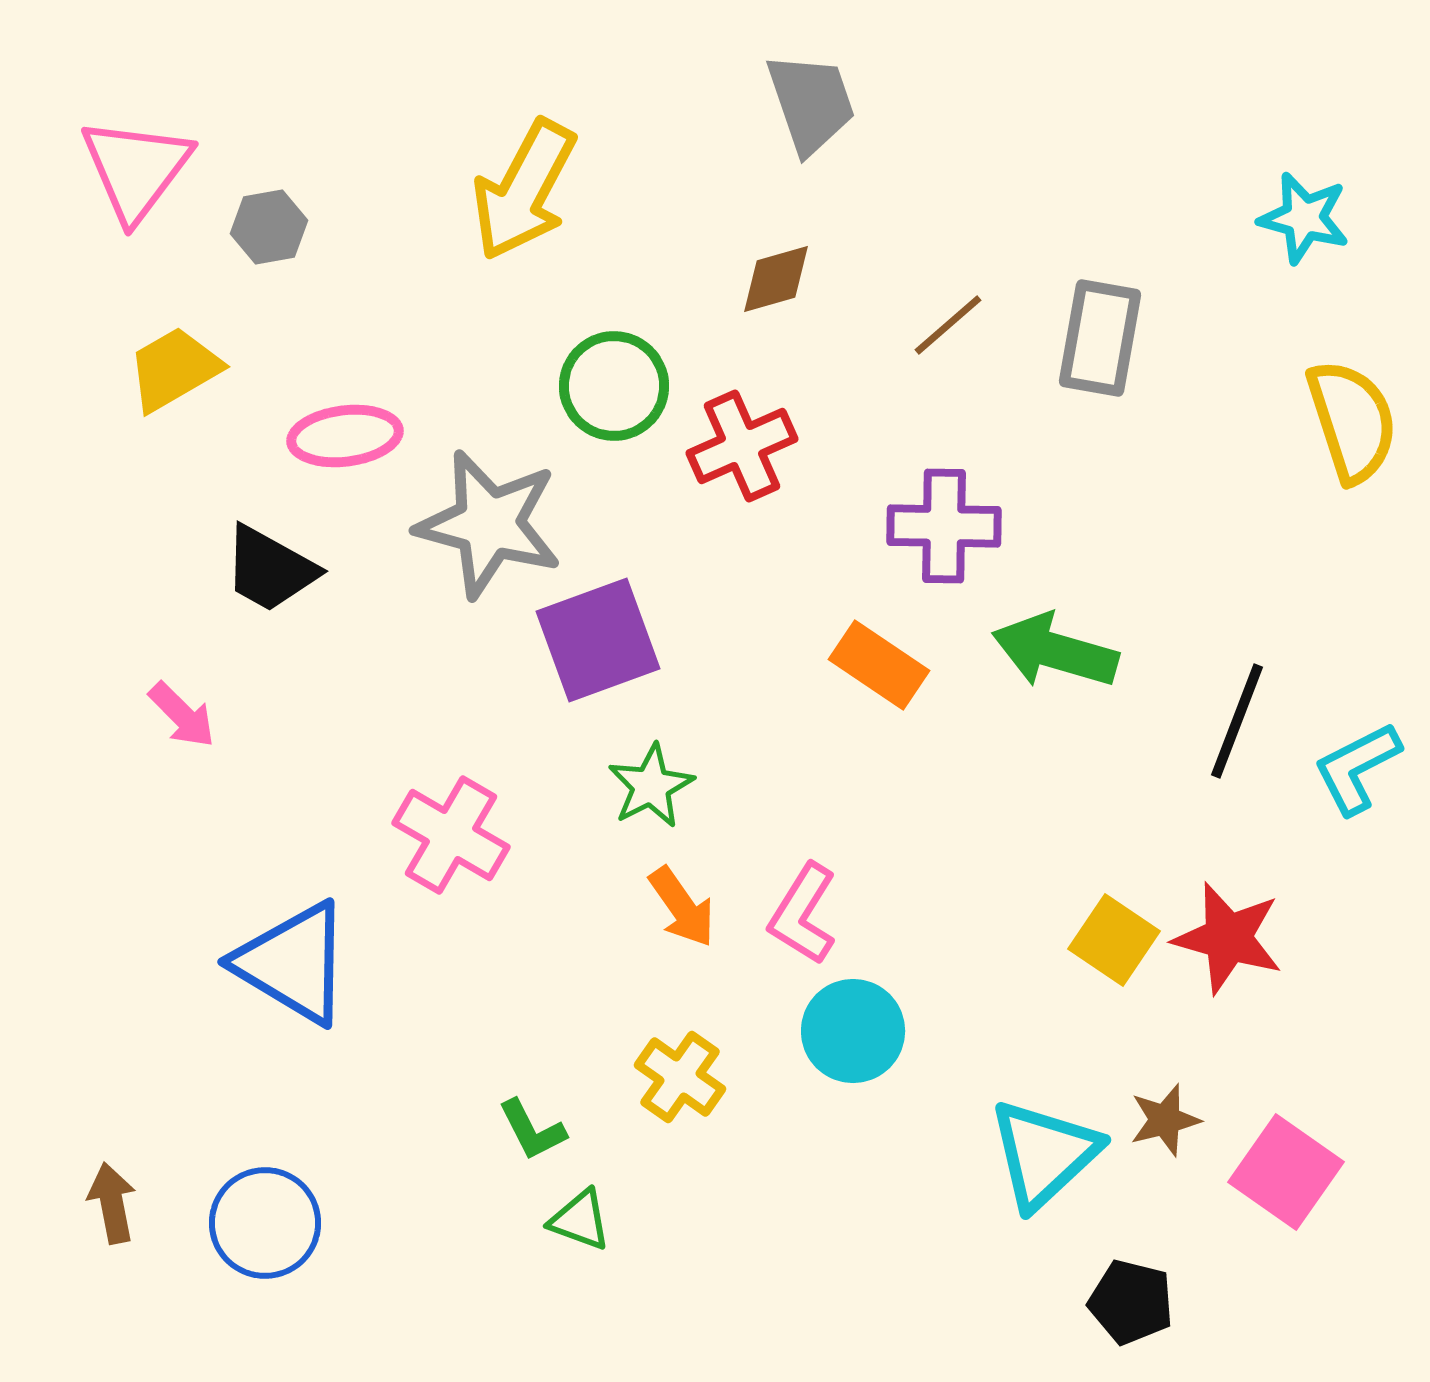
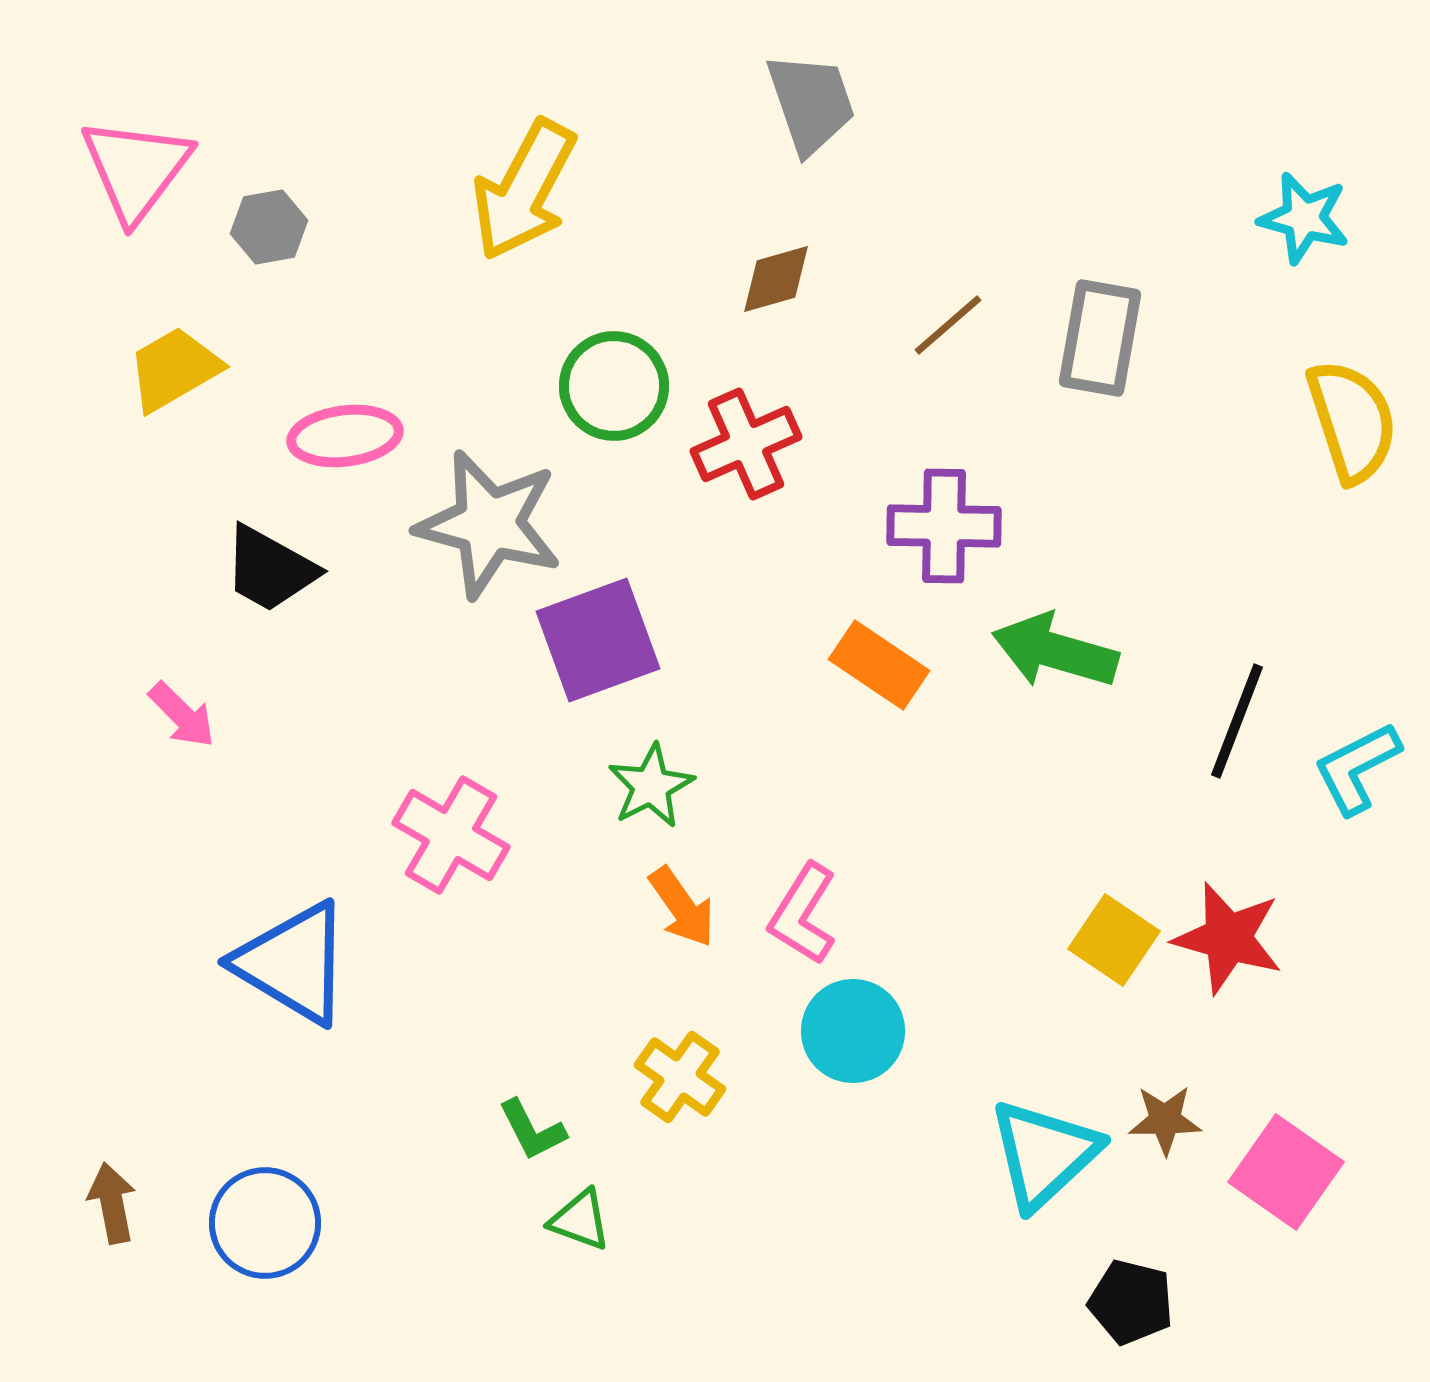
red cross: moved 4 px right, 2 px up
brown star: rotated 14 degrees clockwise
